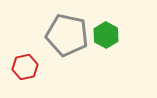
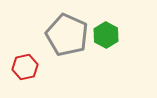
gray pentagon: rotated 12 degrees clockwise
